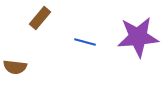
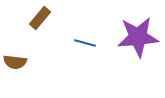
blue line: moved 1 px down
brown semicircle: moved 5 px up
